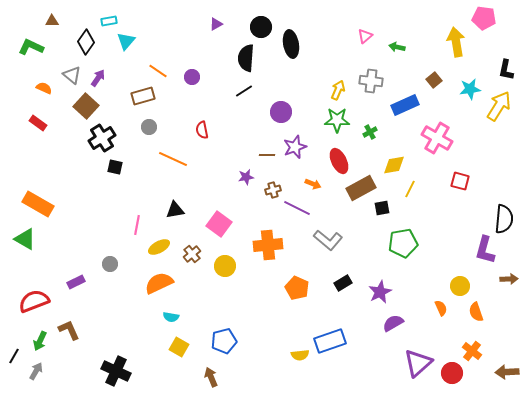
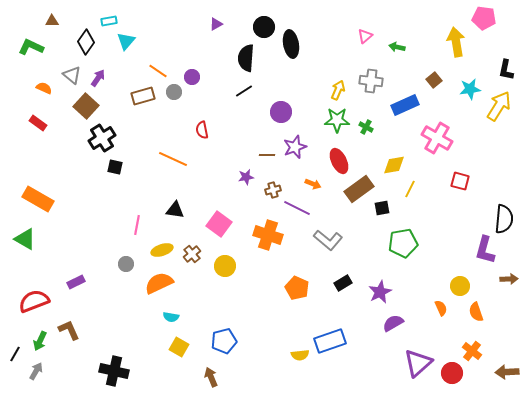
black circle at (261, 27): moved 3 px right
gray circle at (149, 127): moved 25 px right, 35 px up
green cross at (370, 132): moved 4 px left, 5 px up; rotated 32 degrees counterclockwise
brown rectangle at (361, 188): moved 2 px left, 1 px down; rotated 8 degrees counterclockwise
orange rectangle at (38, 204): moved 5 px up
black triangle at (175, 210): rotated 18 degrees clockwise
orange cross at (268, 245): moved 10 px up; rotated 24 degrees clockwise
yellow ellipse at (159, 247): moved 3 px right, 3 px down; rotated 10 degrees clockwise
gray circle at (110, 264): moved 16 px right
black line at (14, 356): moved 1 px right, 2 px up
black cross at (116, 371): moved 2 px left; rotated 12 degrees counterclockwise
